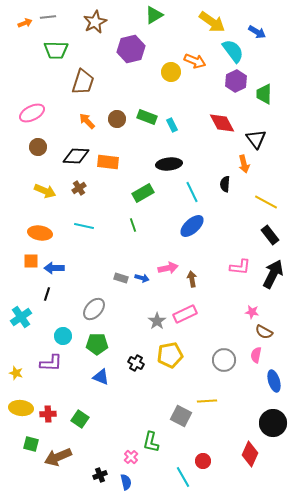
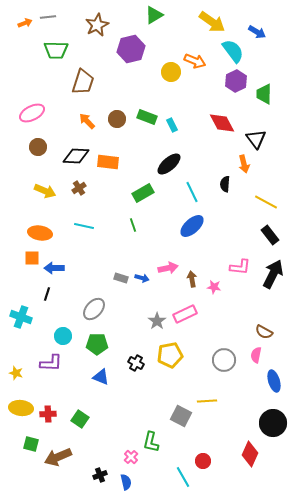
brown star at (95, 22): moved 2 px right, 3 px down
black ellipse at (169, 164): rotated 35 degrees counterclockwise
orange square at (31, 261): moved 1 px right, 3 px up
pink star at (252, 312): moved 38 px left, 25 px up
cyan cross at (21, 317): rotated 35 degrees counterclockwise
